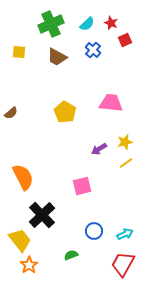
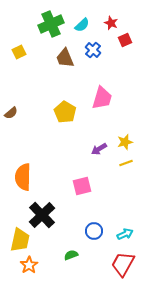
cyan semicircle: moved 5 px left, 1 px down
yellow square: rotated 32 degrees counterclockwise
brown trapezoid: moved 8 px right, 1 px down; rotated 40 degrees clockwise
pink trapezoid: moved 9 px left, 5 px up; rotated 100 degrees clockwise
yellow line: rotated 16 degrees clockwise
orange semicircle: rotated 152 degrees counterclockwise
yellow trapezoid: rotated 50 degrees clockwise
